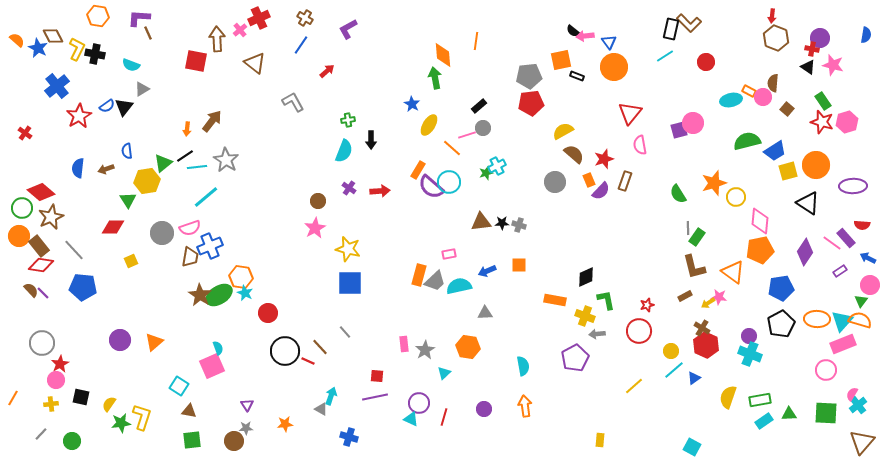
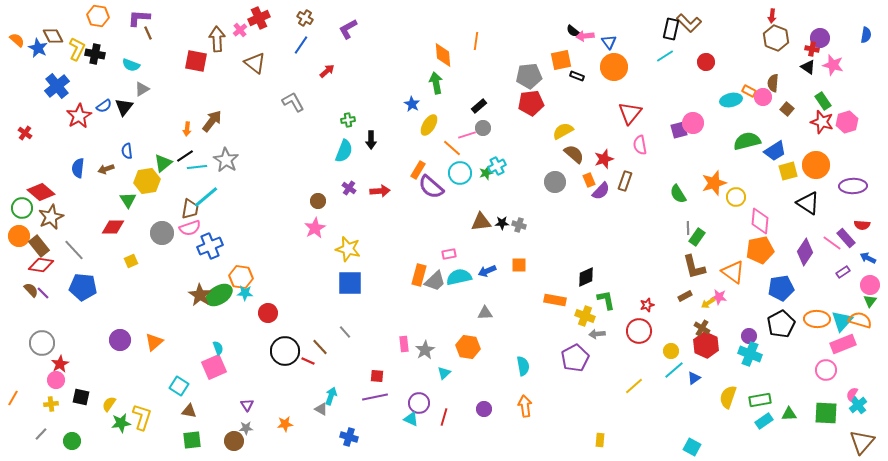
green arrow at (435, 78): moved 1 px right, 5 px down
blue semicircle at (107, 106): moved 3 px left
cyan circle at (449, 182): moved 11 px right, 9 px up
brown trapezoid at (190, 257): moved 48 px up
purple rectangle at (840, 271): moved 3 px right, 1 px down
cyan semicircle at (459, 286): moved 9 px up
cyan star at (245, 293): rotated 21 degrees counterclockwise
green triangle at (861, 301): moved 9 px right
pink square at (212, 366): moved 2 px right, 1 px down
